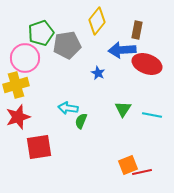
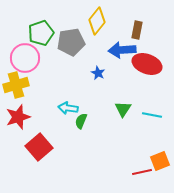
gray pentagon: moved 4 px right, 3 px up
red square: rotated 32 degrees counterclockwise
orange square: moved 32 px right, 4 px up
